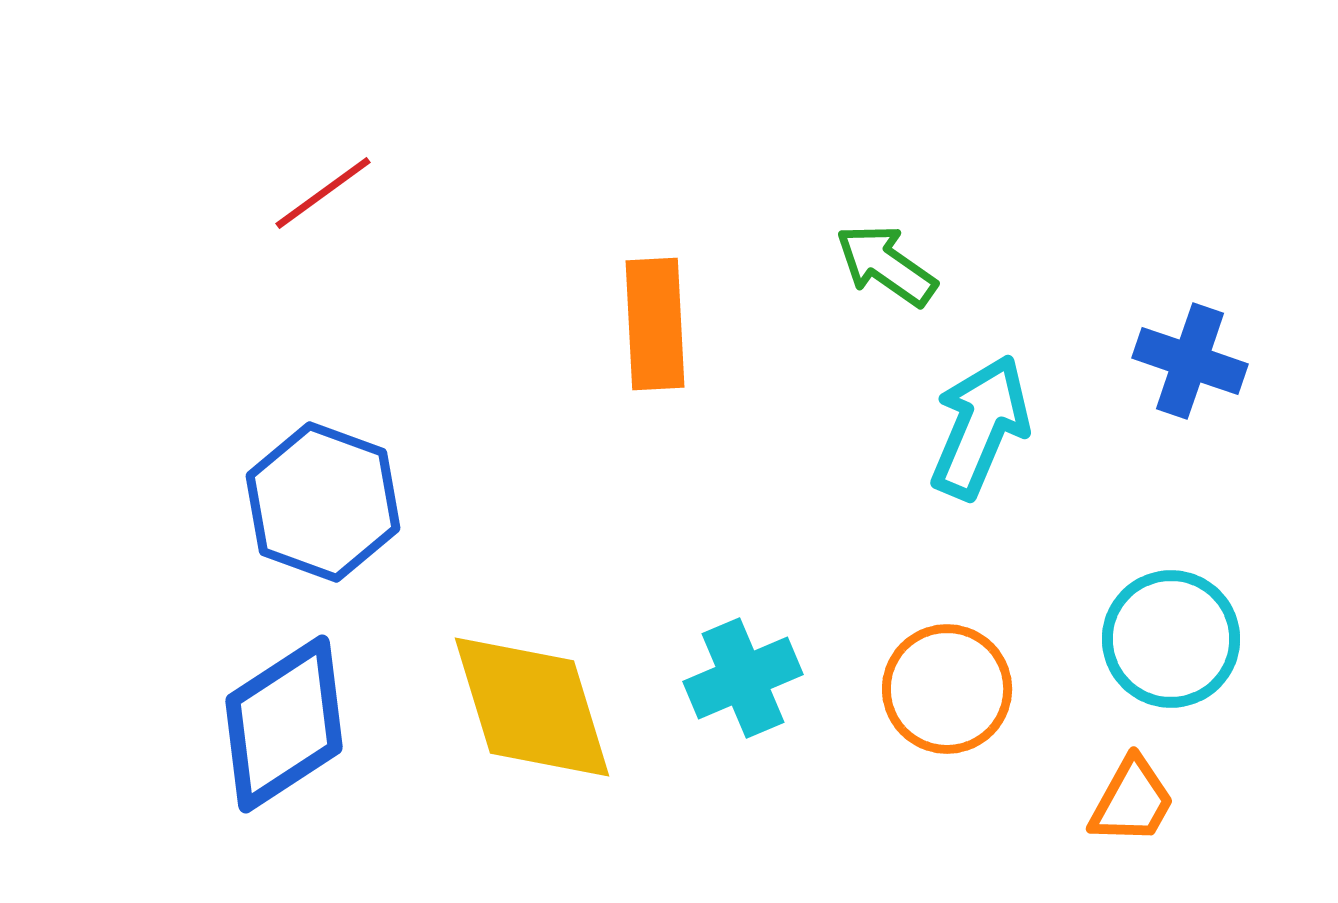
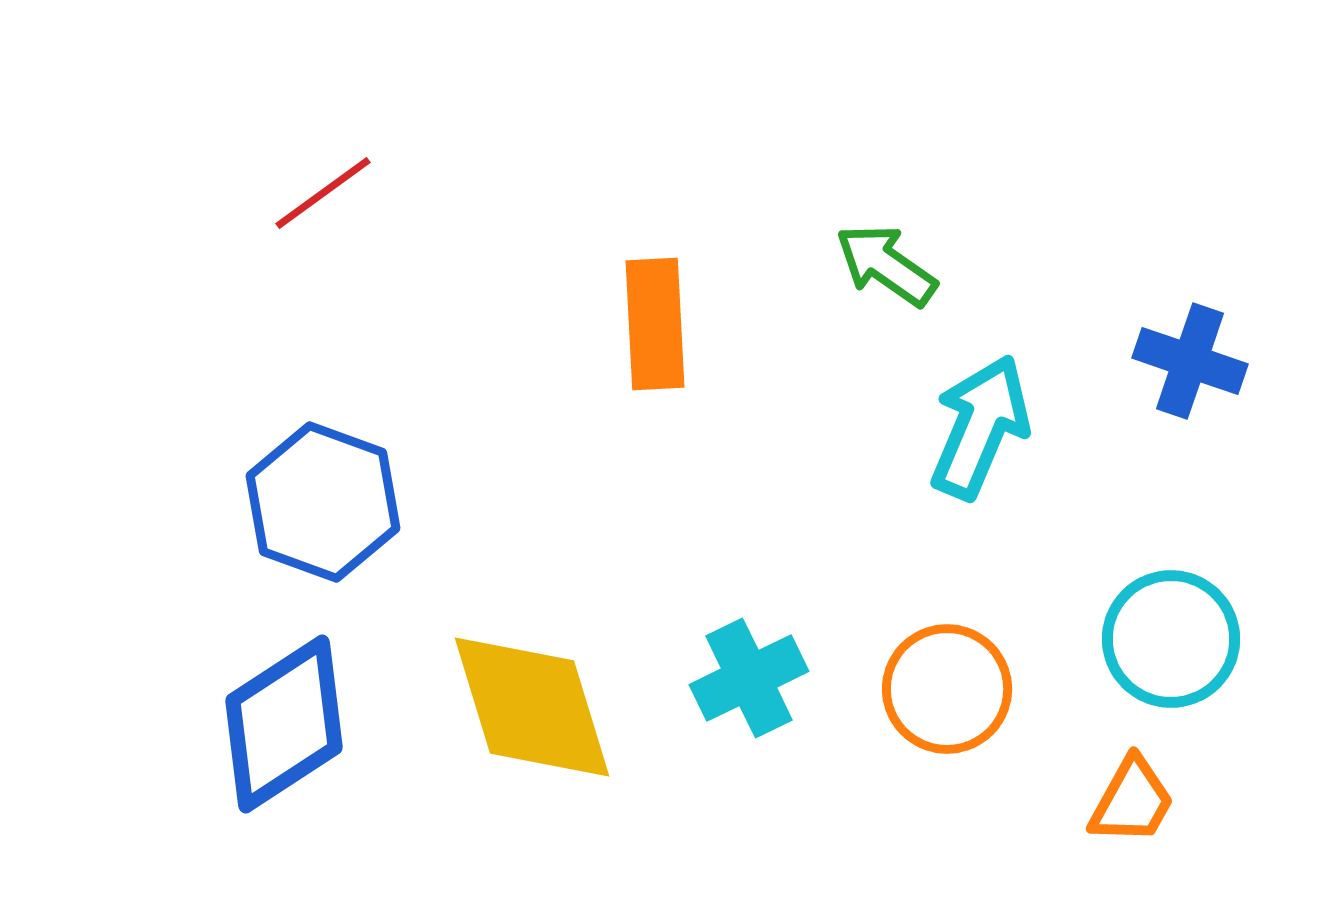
cyan cross: moved 6 px right; rotated 3 degrees counterclockwise
